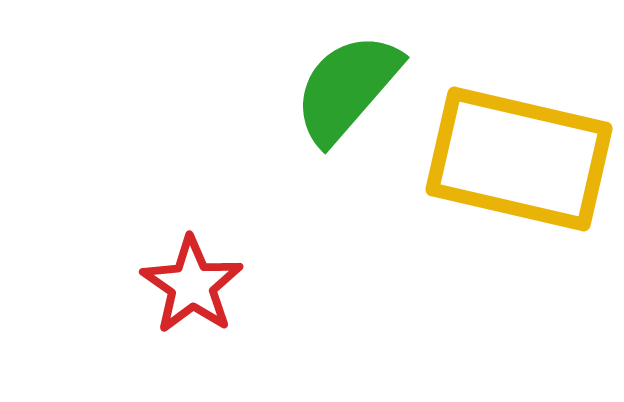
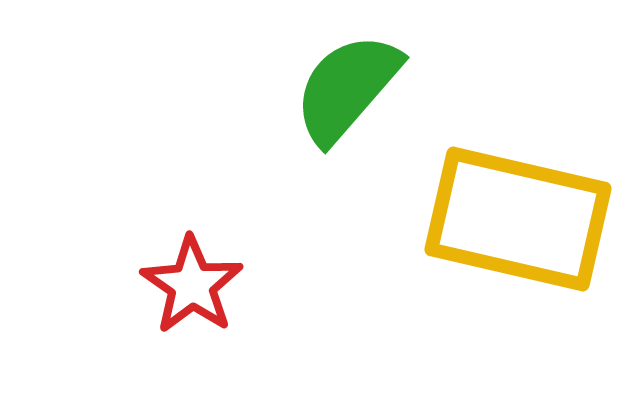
yellow rectangle: moved 1 px left, 60 px down
